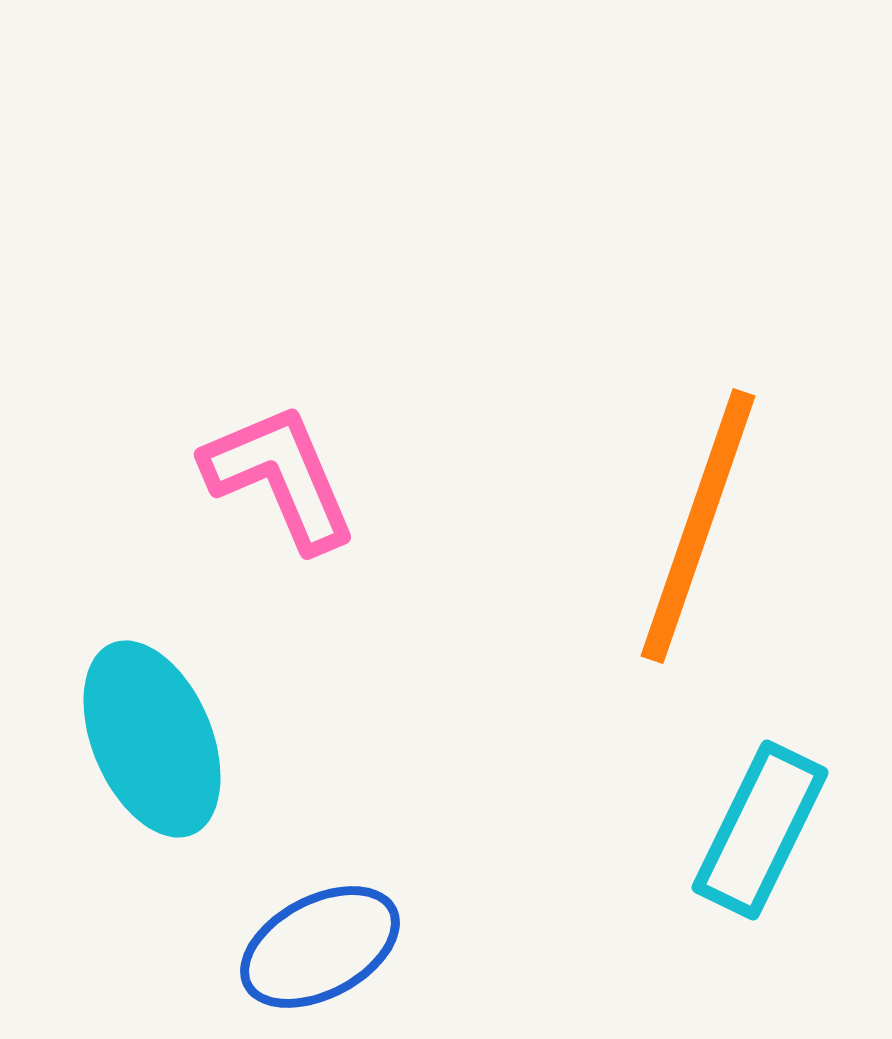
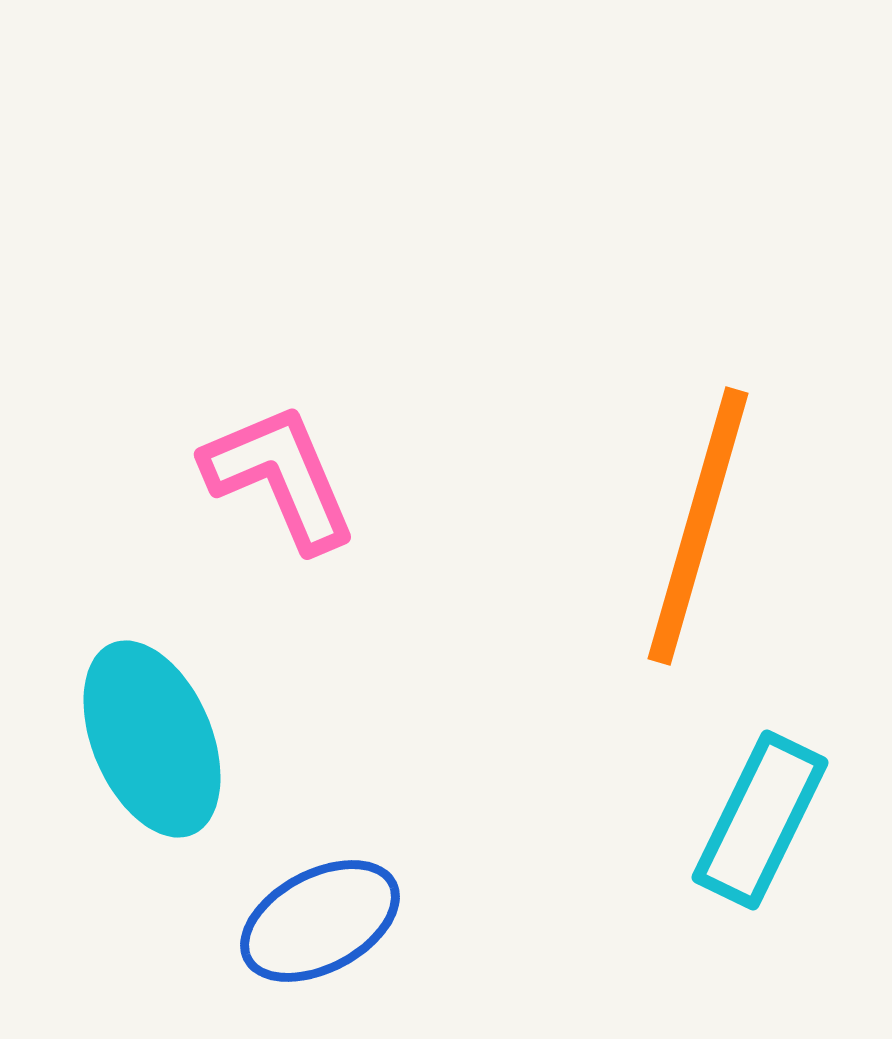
orange line: rotated 3 degrees counterclockwise
cyan rectangle: moved 10 px up
blue ellipse: moved 26 px up
